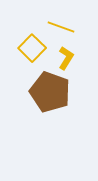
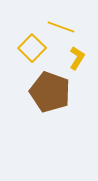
yellow L-shape: moved 11 px right
